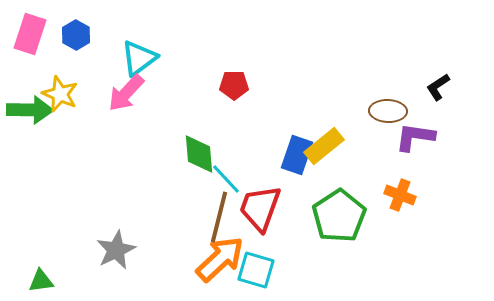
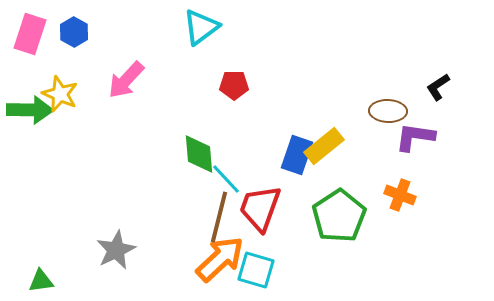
blue hexagon: moved 2 px left, 3 px up
cyan triangle: moved 62 px right, 31 px up
pink arrow: moved 13 px up
